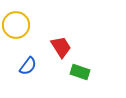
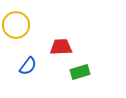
red trapezoid: rotated 60 degrees counterclockwise
green rectangle: rotated 36 degrees counterclockwise
